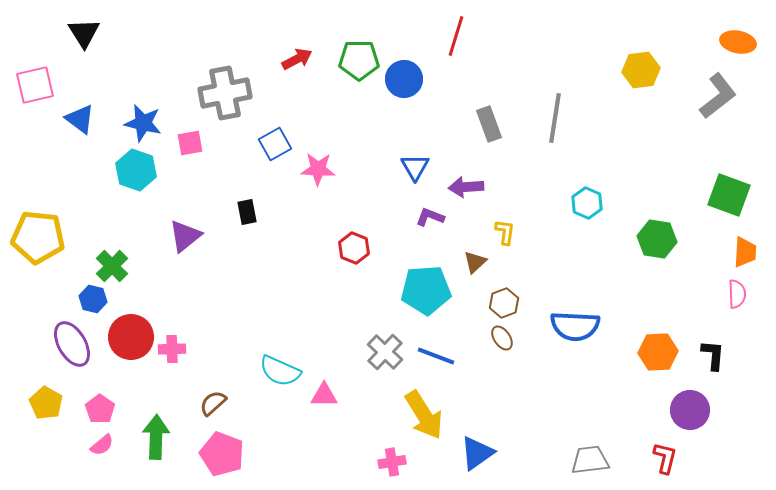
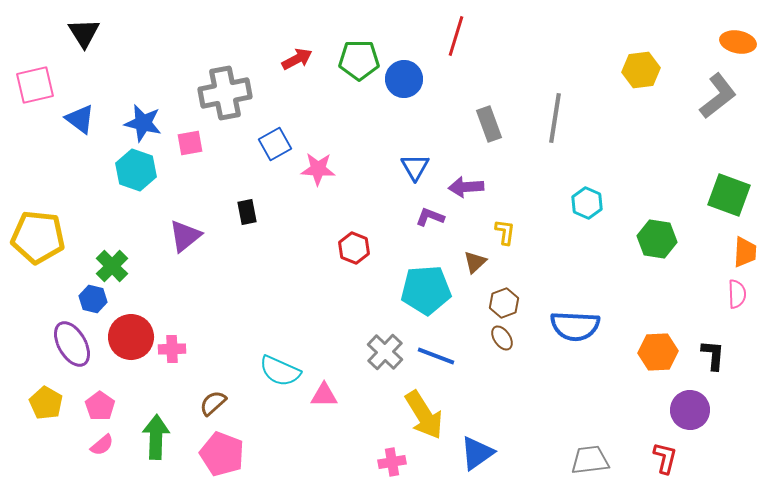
pink pentagon at (100, 409): moved 3 px up
